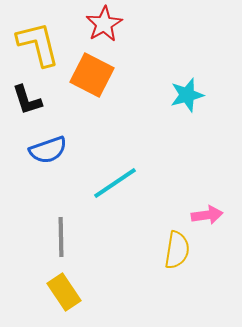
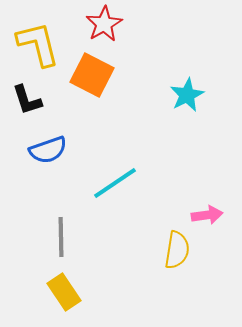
cyan star: rotated 12 degrees counterclockwise
